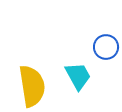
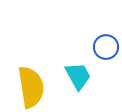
yellow semicircle: moved 1 px left, 1 px down
